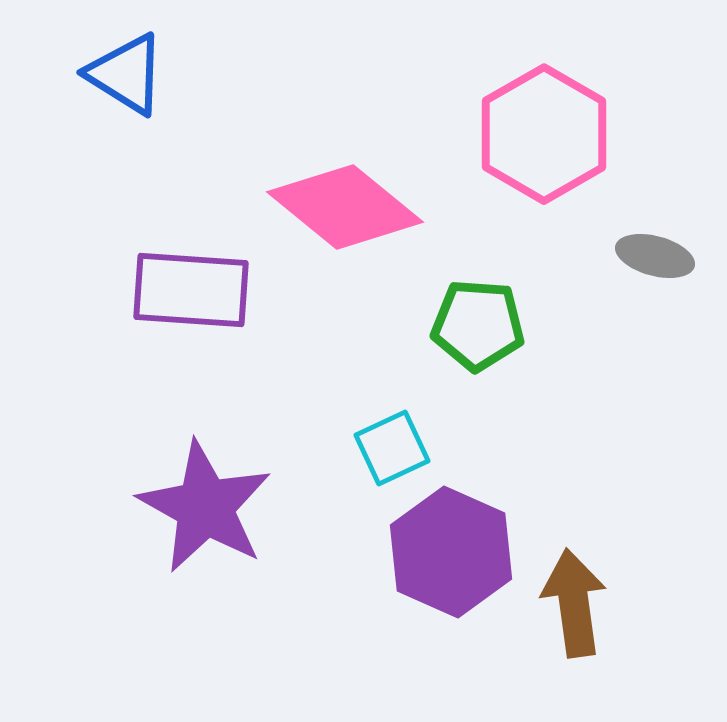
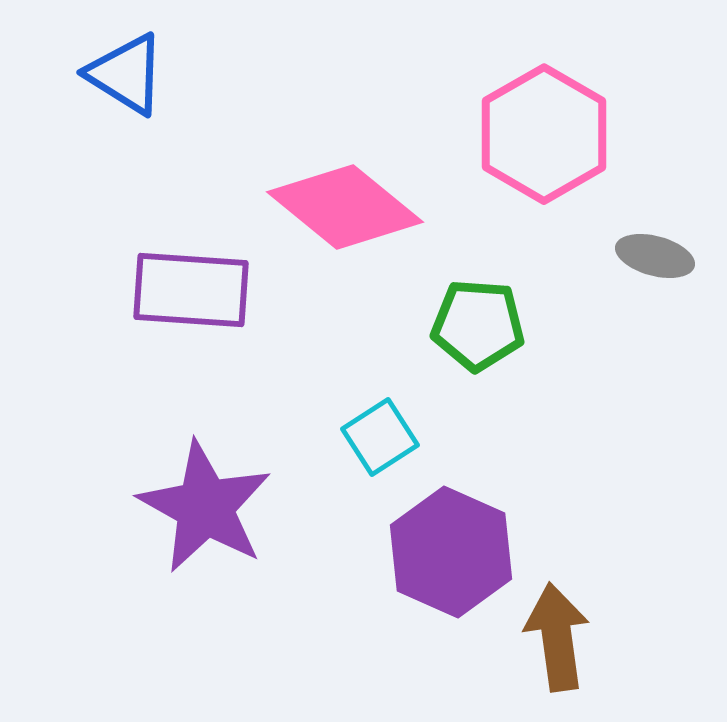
cyan square: moved 12 px left, 11 px up; rotated 8 degrees counterclockwise
brown arrow: moved 17 px left, 34 px down
